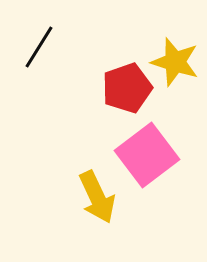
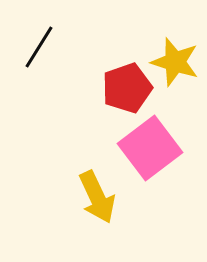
pink square: moved 3 px right, 7 px up
